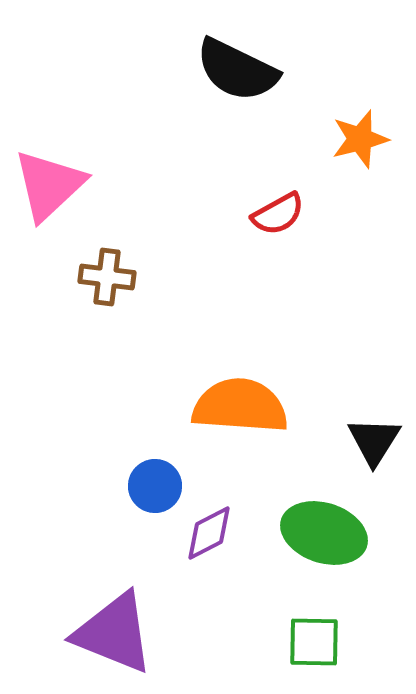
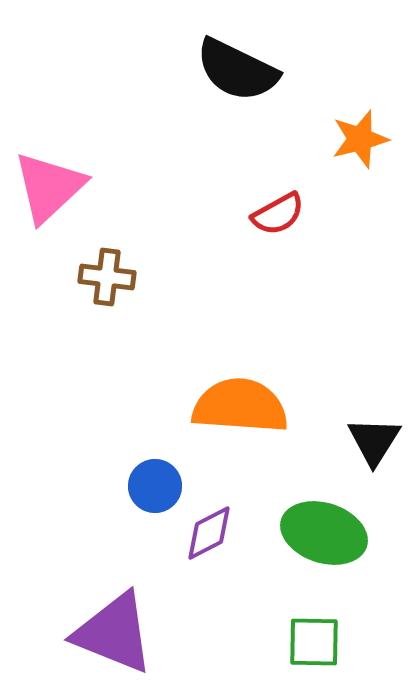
pink triangle: moved 2 px down
